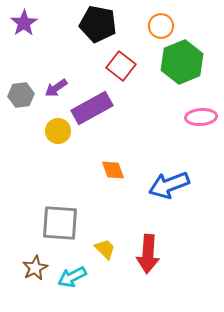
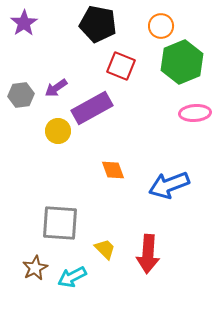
red square: rotated 16 degrees counterclockwise
pink ellipse: moved 6 px left, 4 px up
